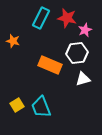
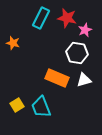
orange star: moved 2 px down
white hexagon: rotated 15 degrees clockwise
orange rectangle: moved 7 px right, 13 px down
white triangle: moved 1 px right, 1 px down
